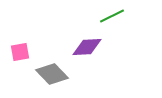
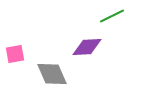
pink square: moved 5 px left, 2 px down
gray diamond: rotated 20 degrees clockwise
